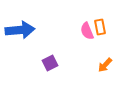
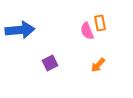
orange rectangle: moved 4 px up
orange arrow: moved 7 px left
